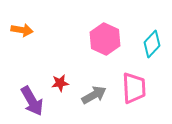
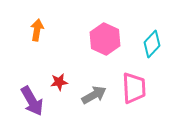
orange arrow: moved 15 px right; rotated 90 degrees counterclockwise
red star: moved 1 px left, 1 px up
